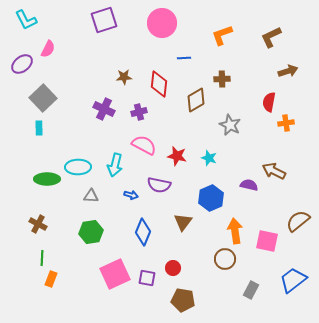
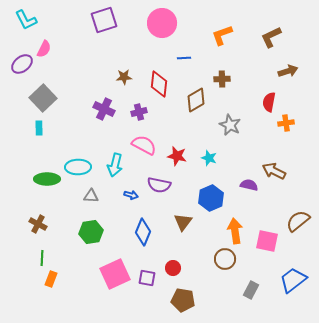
pink semicircle at (48, 49): moved 4 px left
